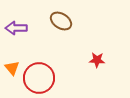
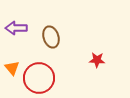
brown ellipse: moved 10 px left, 16 px down; rotated 40 degrees clockwise
